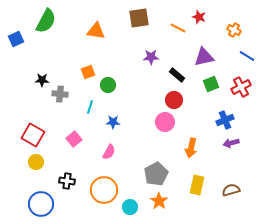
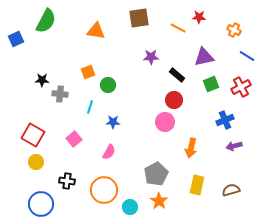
red star: rotated 16 degrees counterclockwise
purple arrow: moved 3 px right, 3 px down
